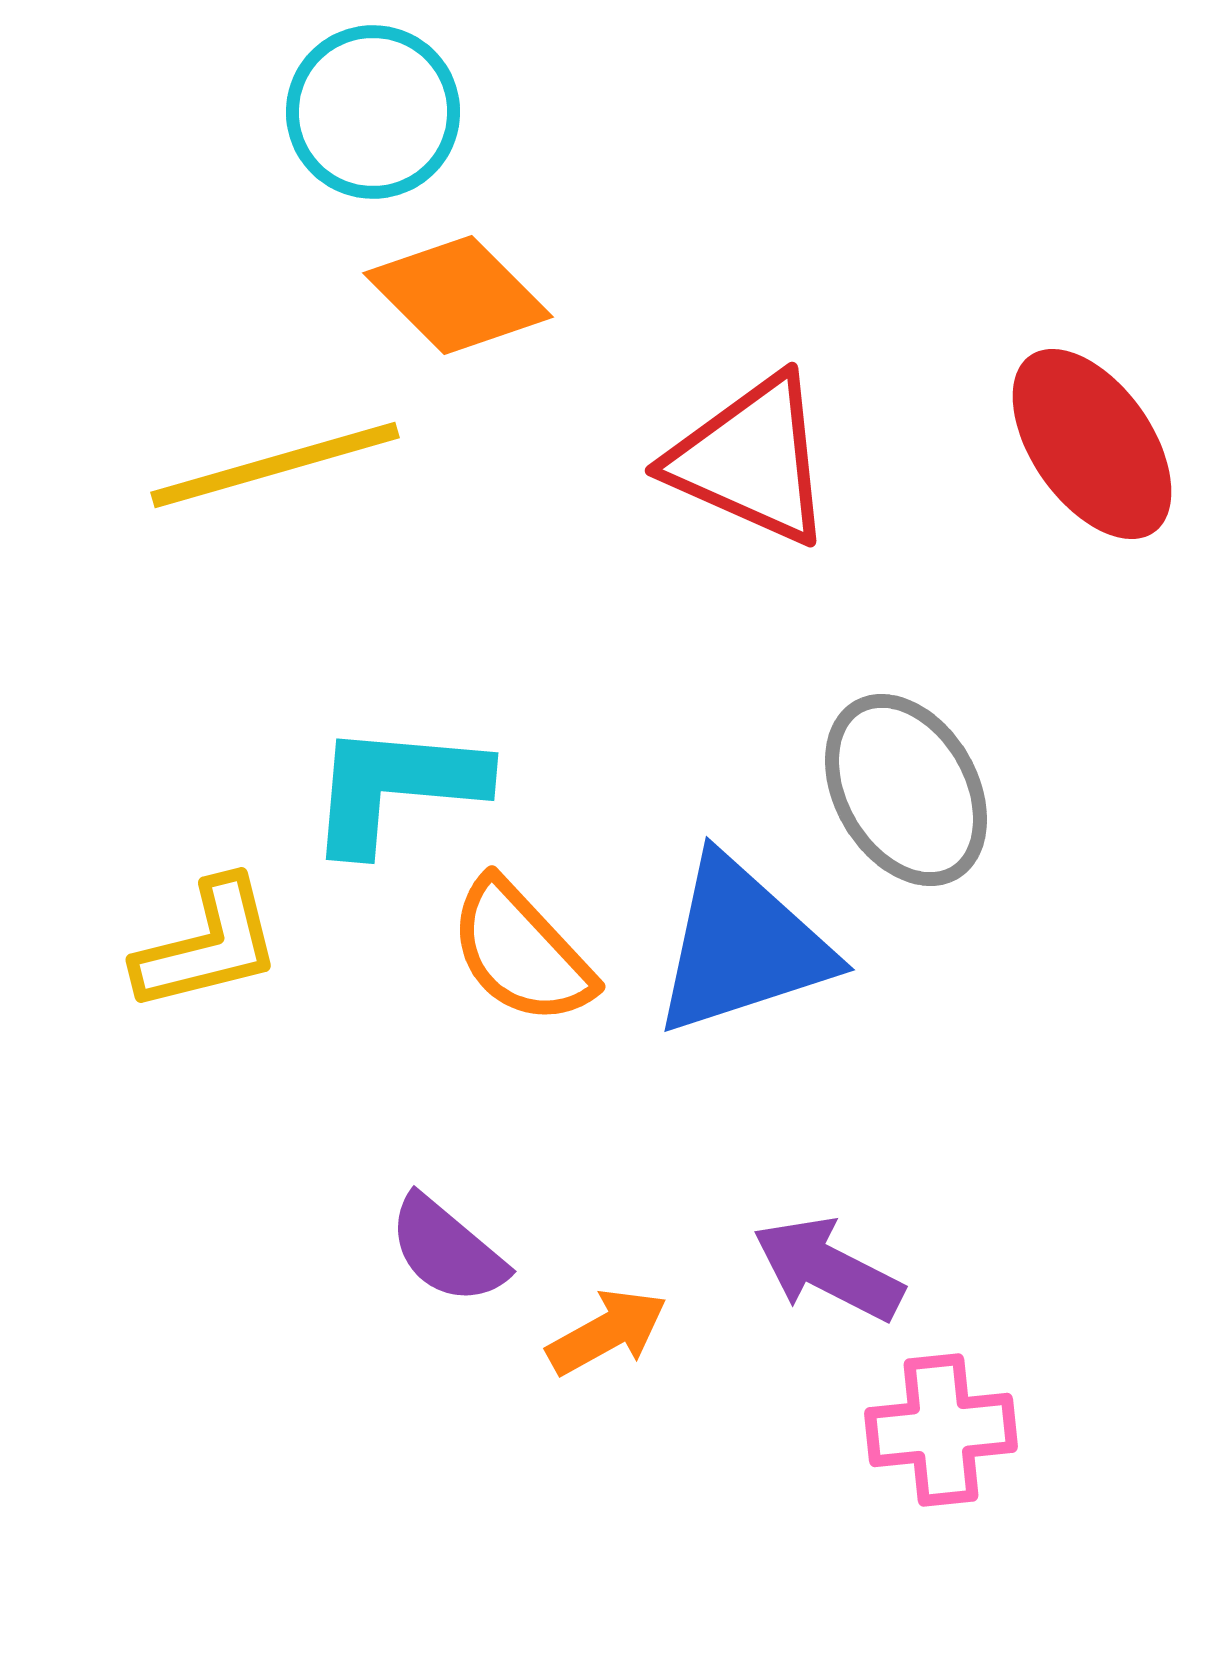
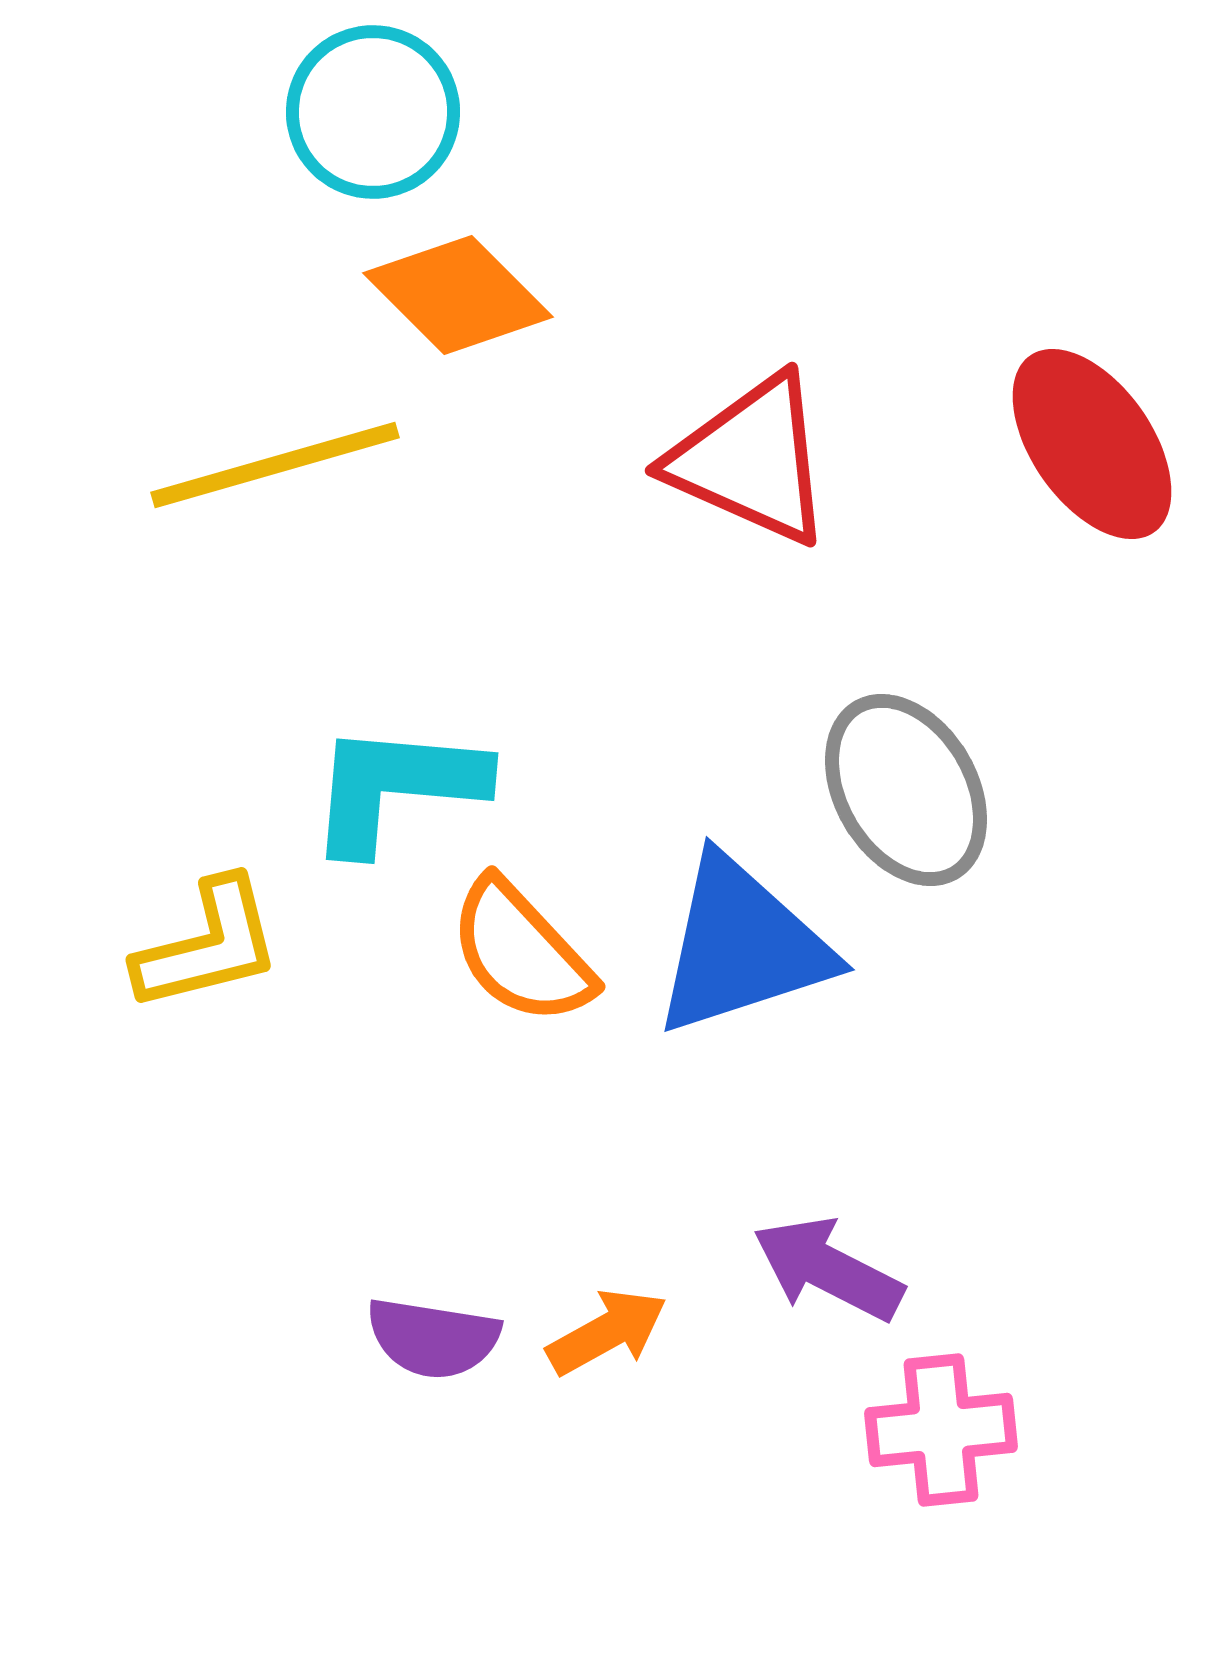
purple semicircle: moved 14 px left, 88 px down; rotated 31 degrees counterclockwise
